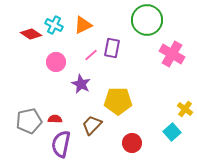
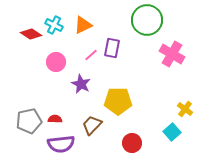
purple semicircle: rotated 108 degrees counterclockwise
